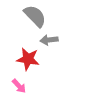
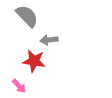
gray semicircle: moved 8 px left
red star: moved 6 px right, 2 px down
